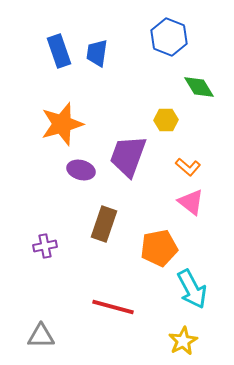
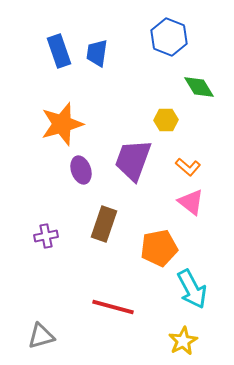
purple trapezoid: moved 5 px right, 4 px down
purple ellipse: rotated 56 degrees clockwise
purple cross: moved 1 px right, 10 px up
gray triangle: rotated 16 degrees counterclockwise
